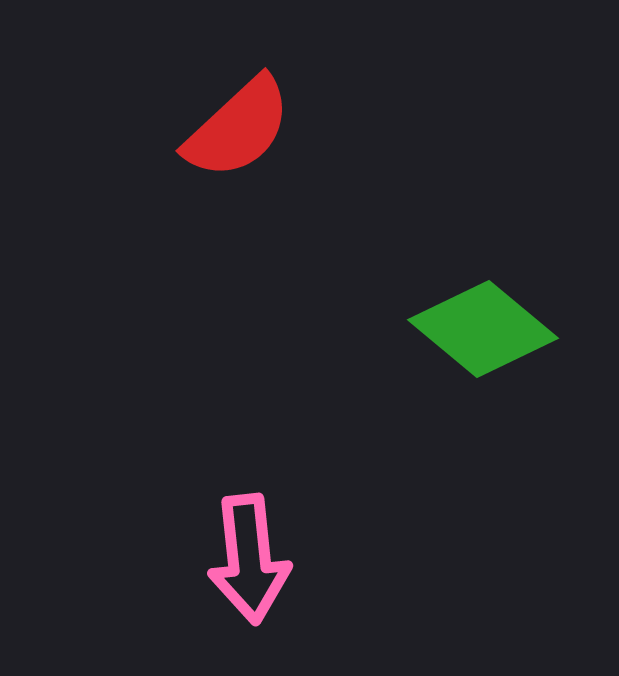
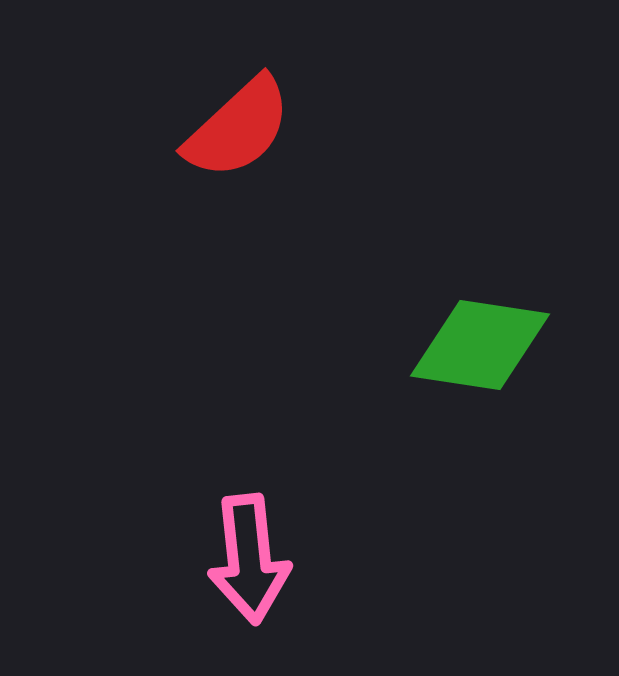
green diamond: moved 3 px left, 16 px down; rotated 31 degrees counterclockwise
